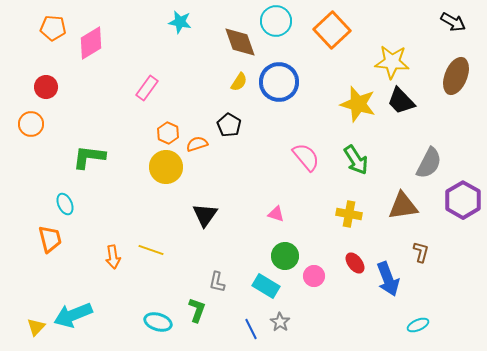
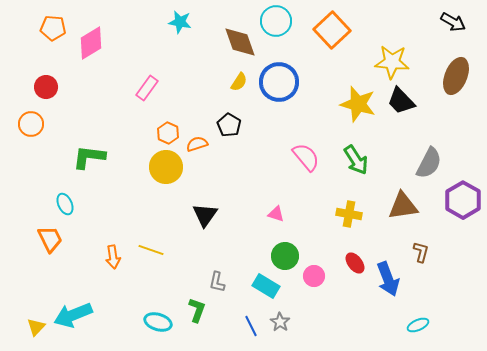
orange trapezoid at (50, 239): rotated 12 degrees counterclockwise
blue line at (251, 329): moved 3 px up
